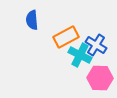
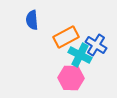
pink hexagon: moved 29 px left
